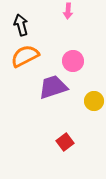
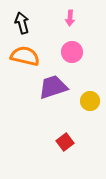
pink arrow: moved 2 px right, 7 px down
black arrow: moved 1 px right, 2 px up
orange semicircle: rotated 40 degrees clockwise
pink circle: moved 1 px left, 9 px up
yellow circle: moved 4 px left
